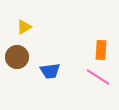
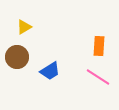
orange rectangle: moved 2 px left, 4 px up
blue trapezoid: rotated 25 degrees counterclockwise
